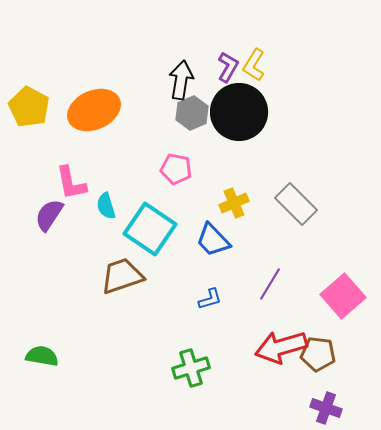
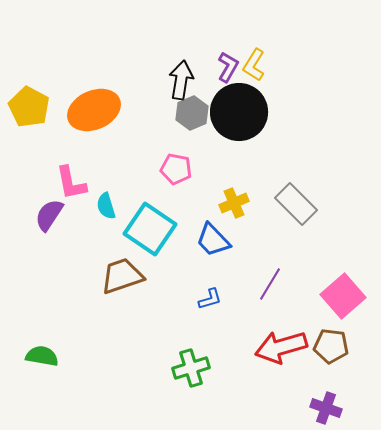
brown pentagon: moved 13 px right, 8 px up
